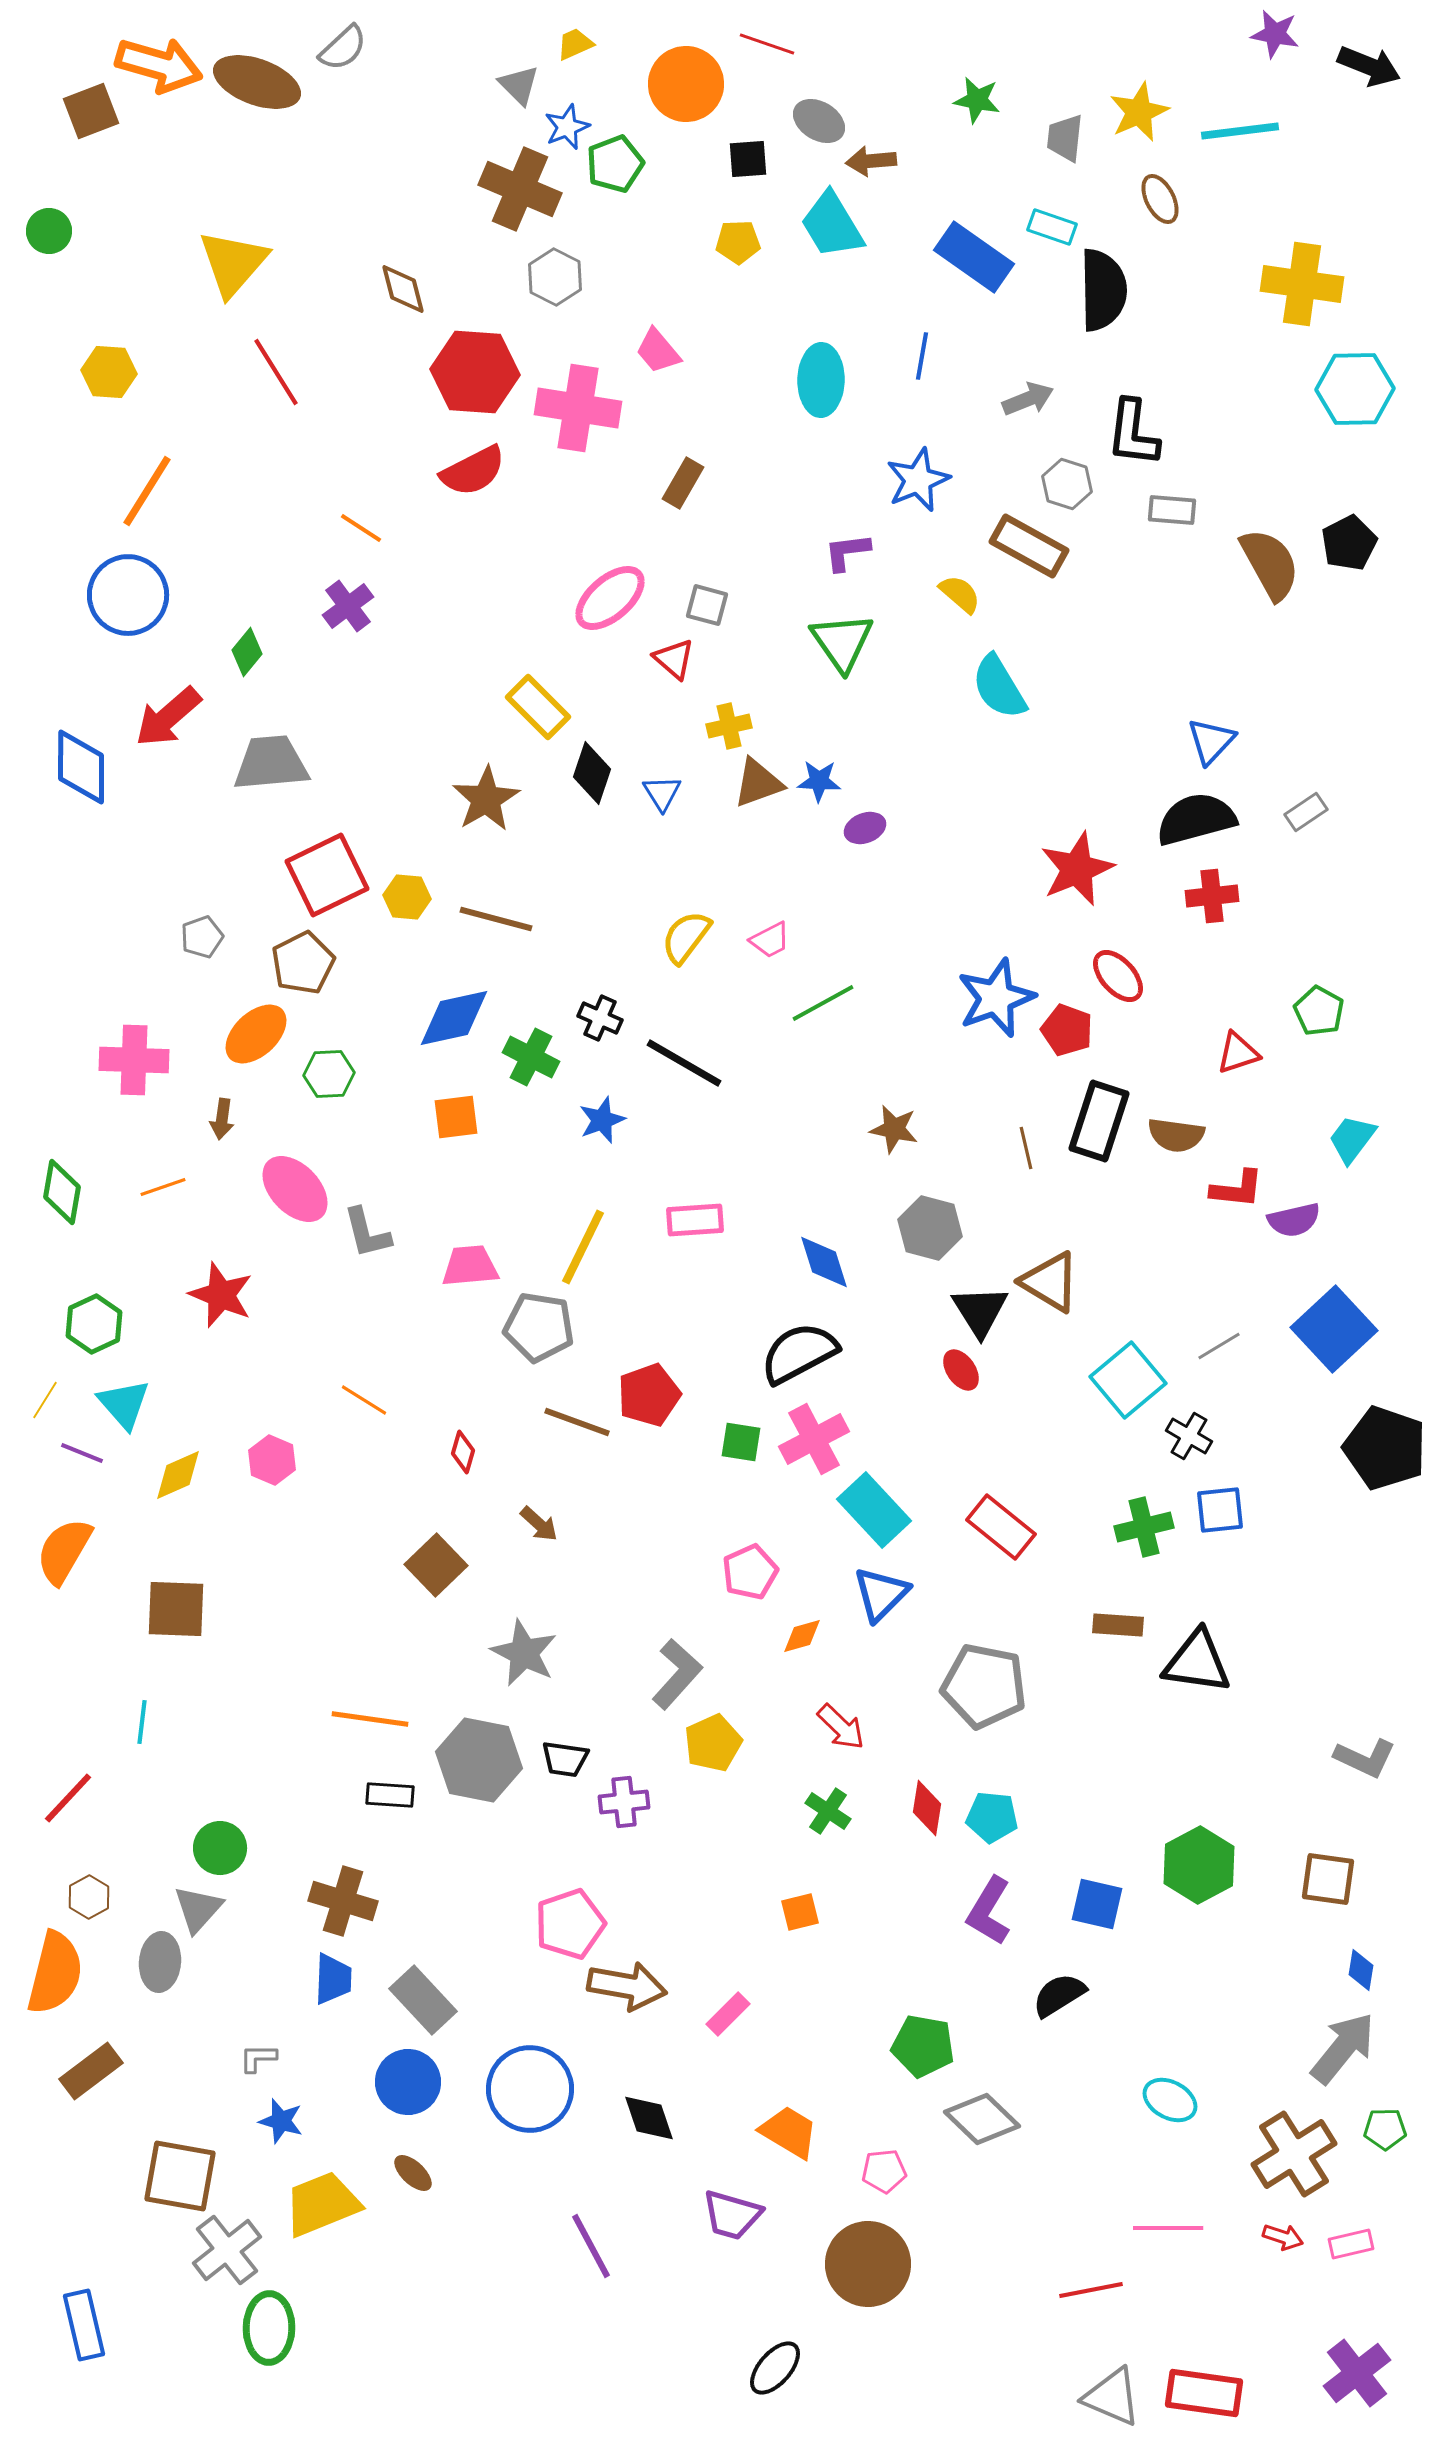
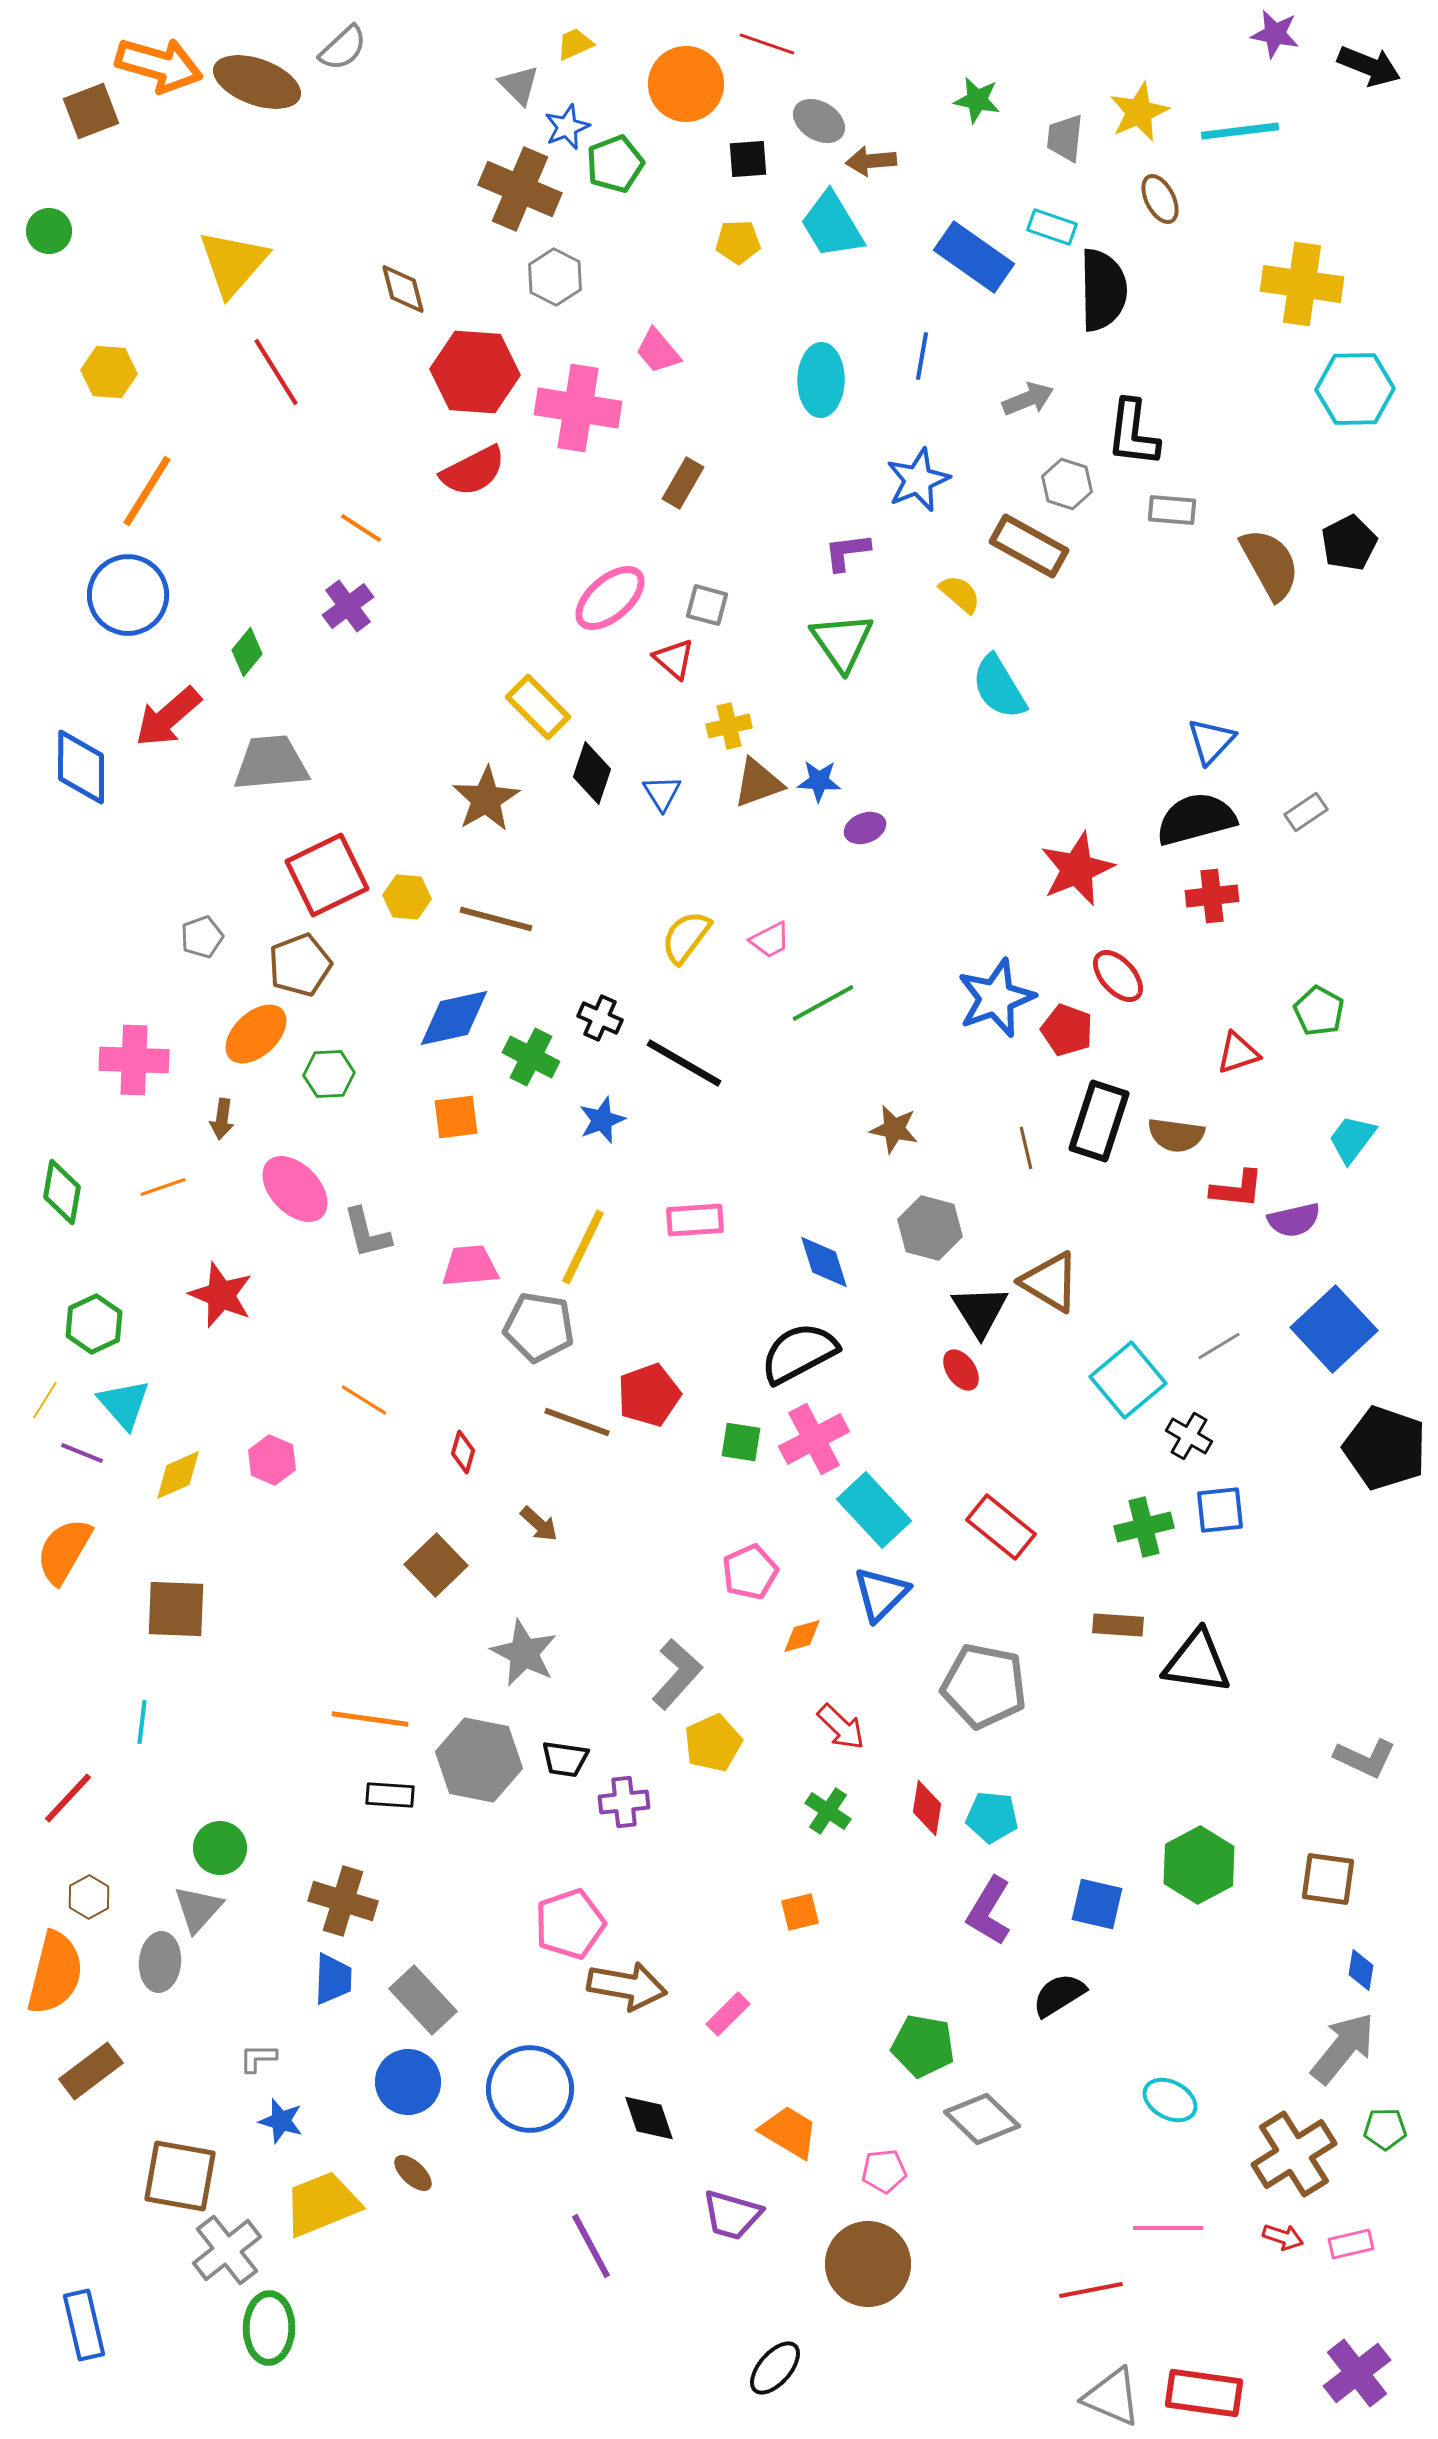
brown pentagon at (303, 963): moved 3 px left, 2 px down; rotated 6 degrees clockwise
